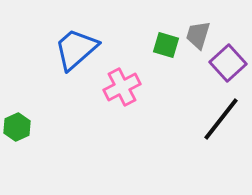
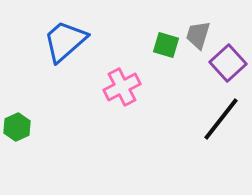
blue trapezoid: moved 11 px left, 8 px up
